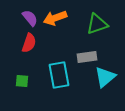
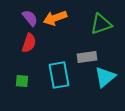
green triangle: moved 4 px right
